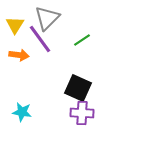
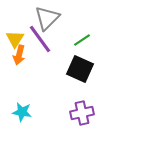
yellow triangle: moved 14 px down
orange arrow: rotated 96 degrees clockwise
black square: moved 2 px right, 19 px up
purple cross: rotated 15 degrees counterclockwise
